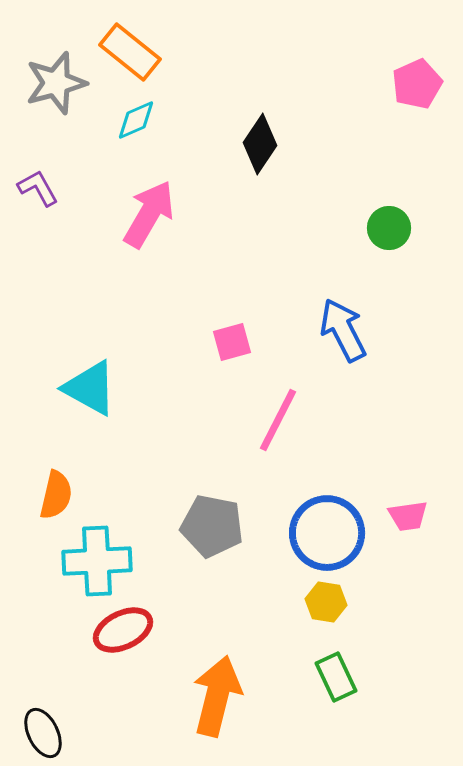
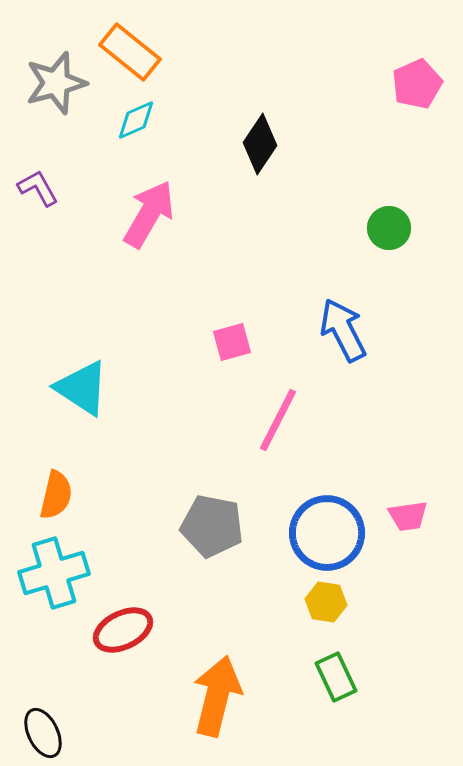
cyan triangle: moved 8 px left; rotated 4 degrees clockwise
cyan cross: moved 43 px left, 12 px down; rotated 14 degrees counterclockwise
